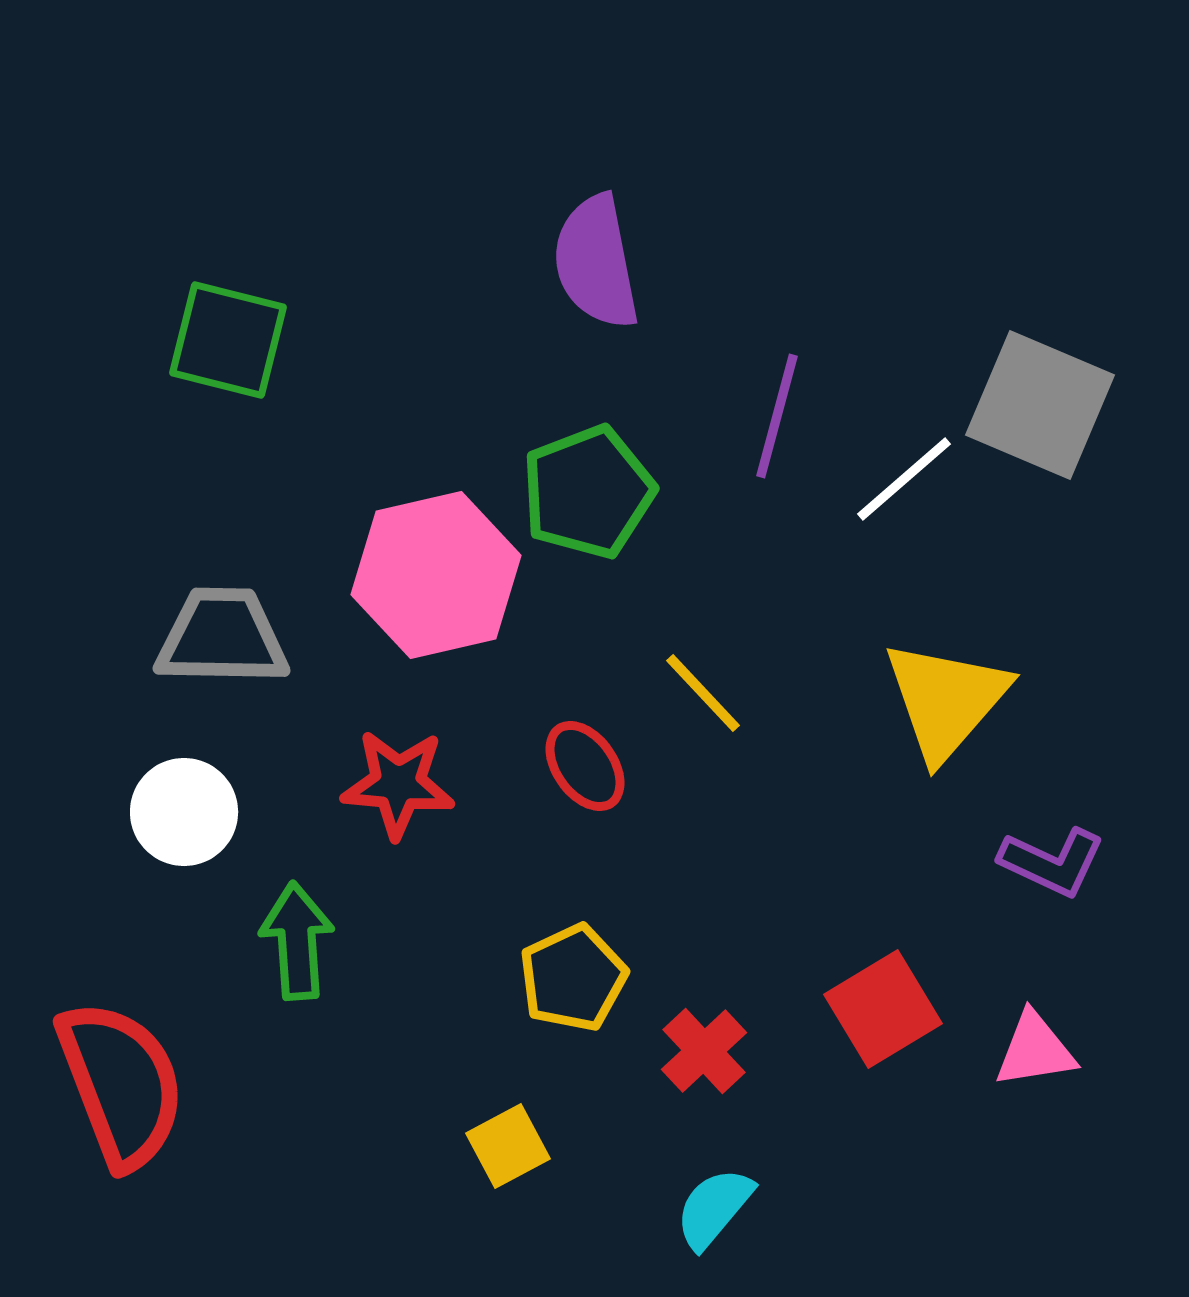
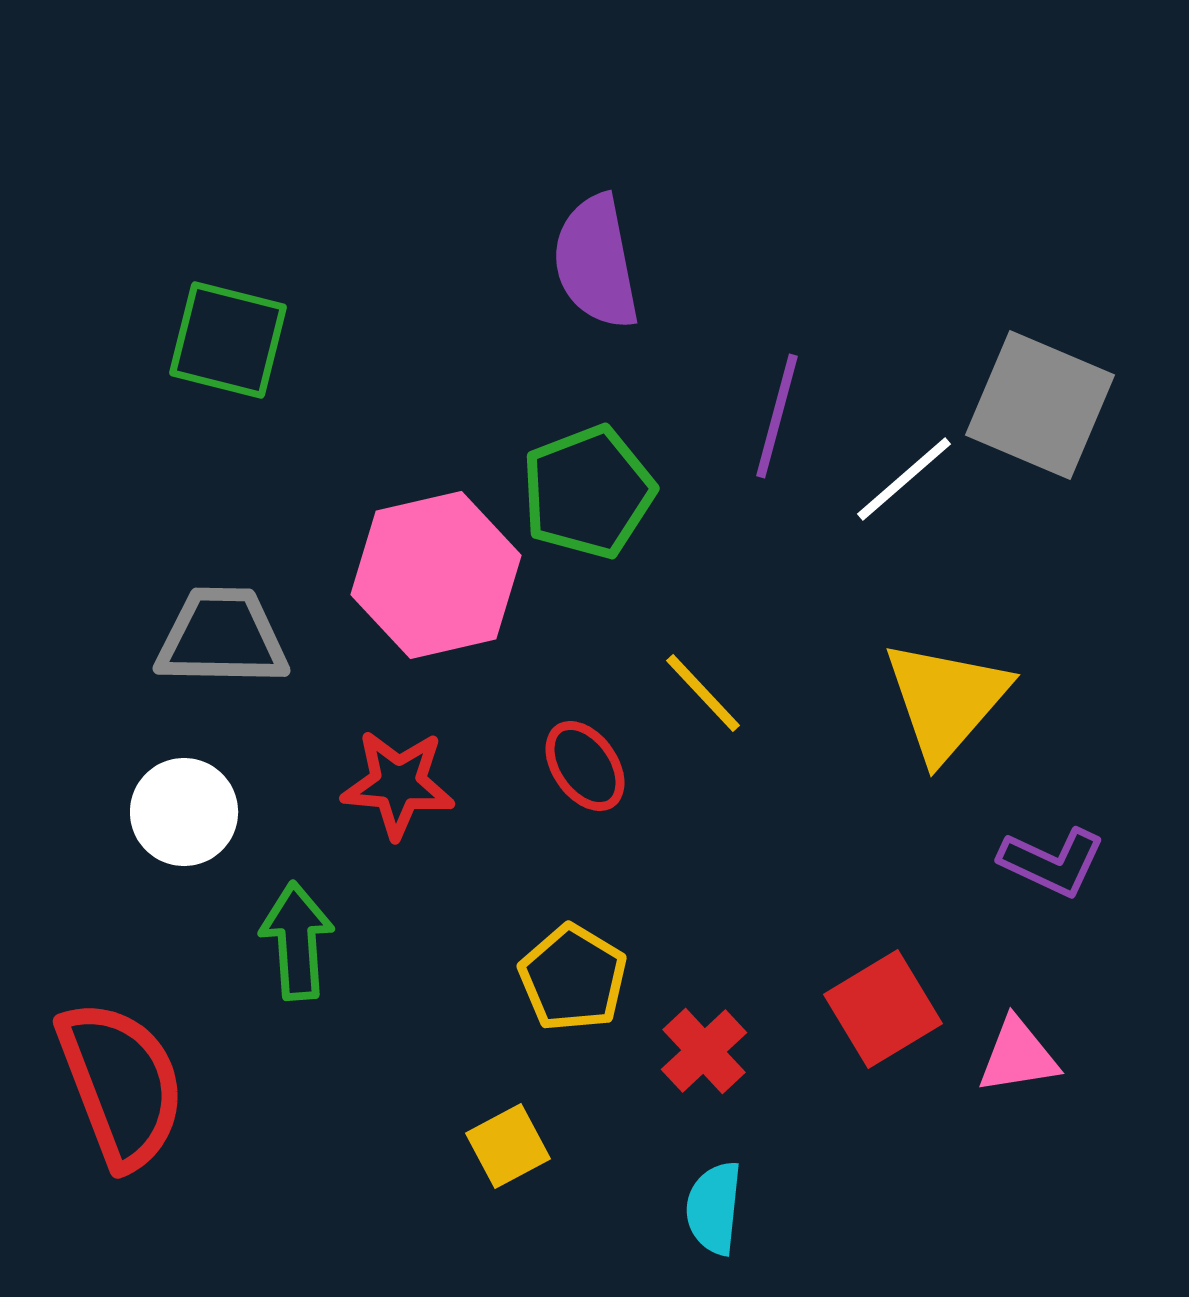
yellow pentagon: rotated 16 degrees counterclockwise
pink triangle: moved 17 px left, 6 px down
cyan semicircle: rotated 34 degrees counterclockwise
